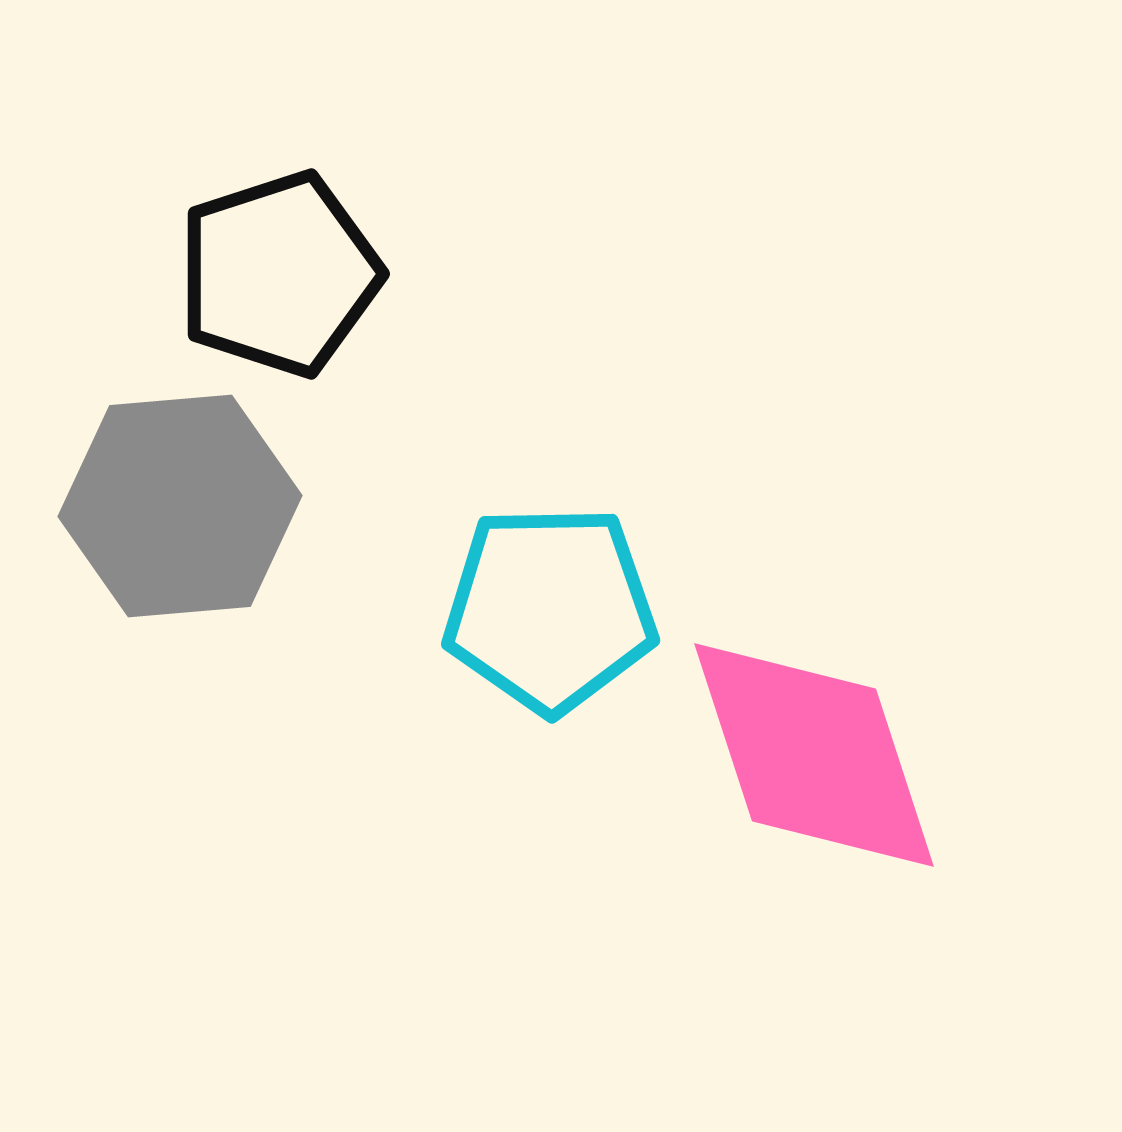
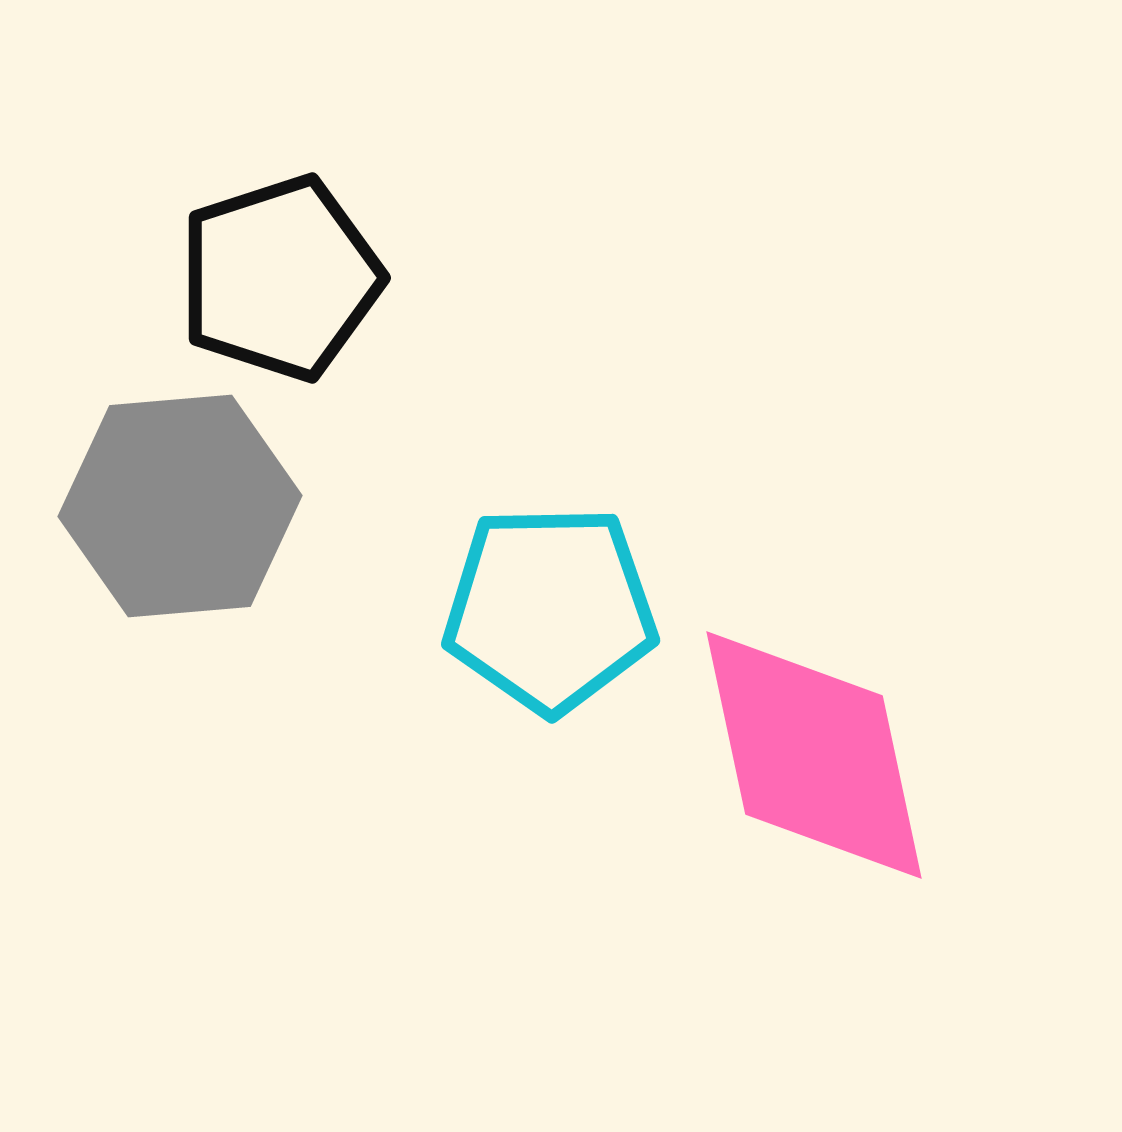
black pentagon: moved 1 px right, 4 px down
pink diamond: rotated 6 degrees clockwise
